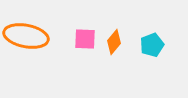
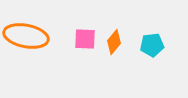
cyan pentagon: rotated 15 degrees clockwise
